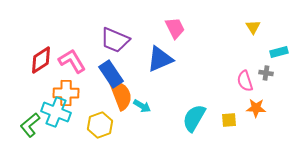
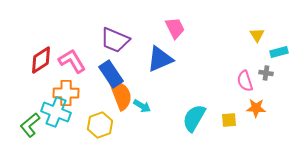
yellow triangle: moved 4 px right, 8 px down
